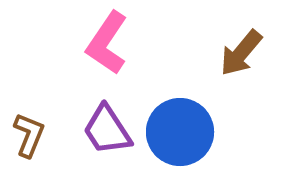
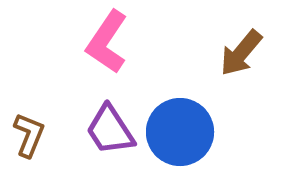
pink L-shape: moved 1 px up
purple trapezoid: moved 3 px right
